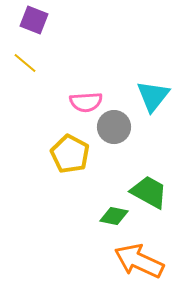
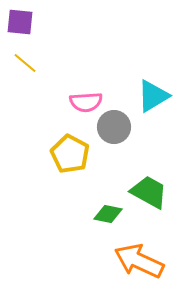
purple square: moved 14 px left, 2 px down; rotated 16 degrees counterclockwise
cyan triangle: rotated 21 degrees clockwise
green diamond: moved 6 px left, 2 px up
